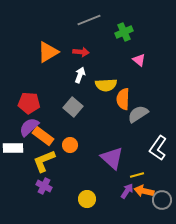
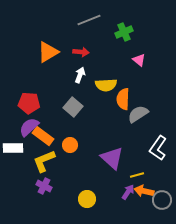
purple arrow: moved 1 px right, 1 px down
